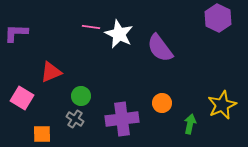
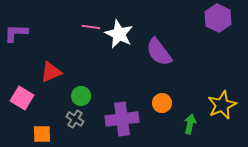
purple semicircle: moved 1 px left, 4 px down
